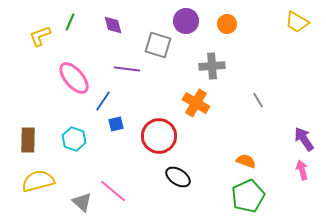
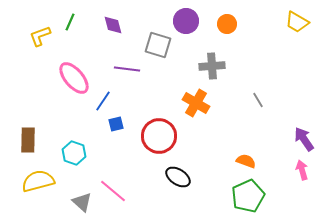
cyan hexagon: moved 14 px down
